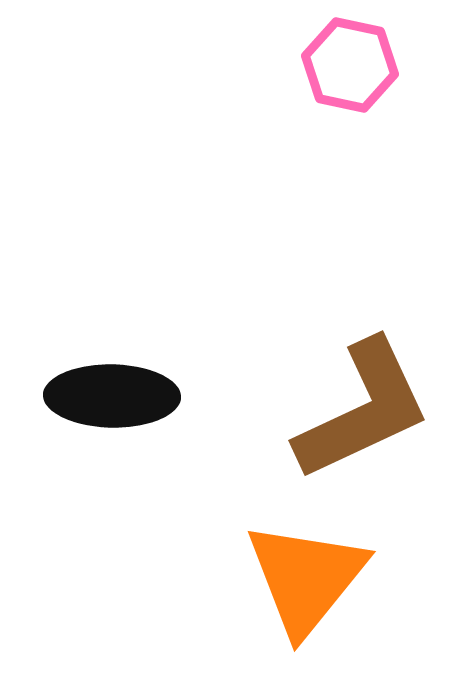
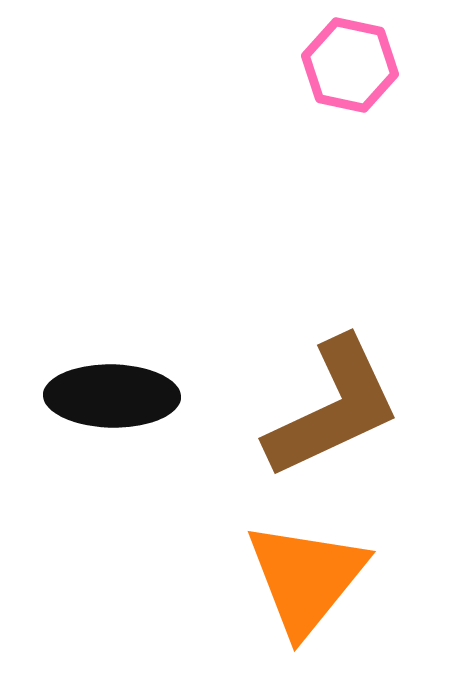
brown L-shape: moved 30 px left, 2 px up
